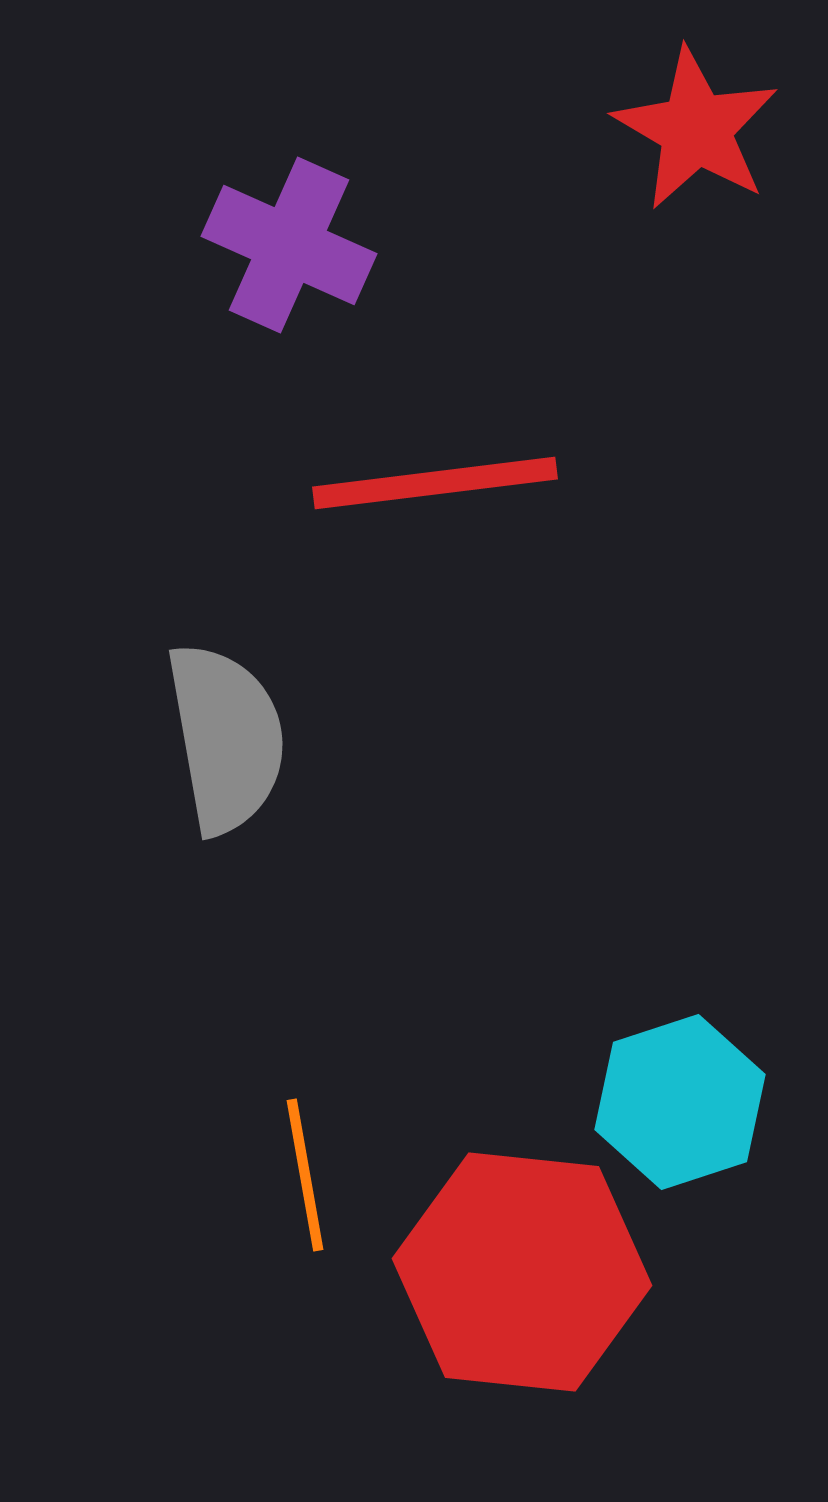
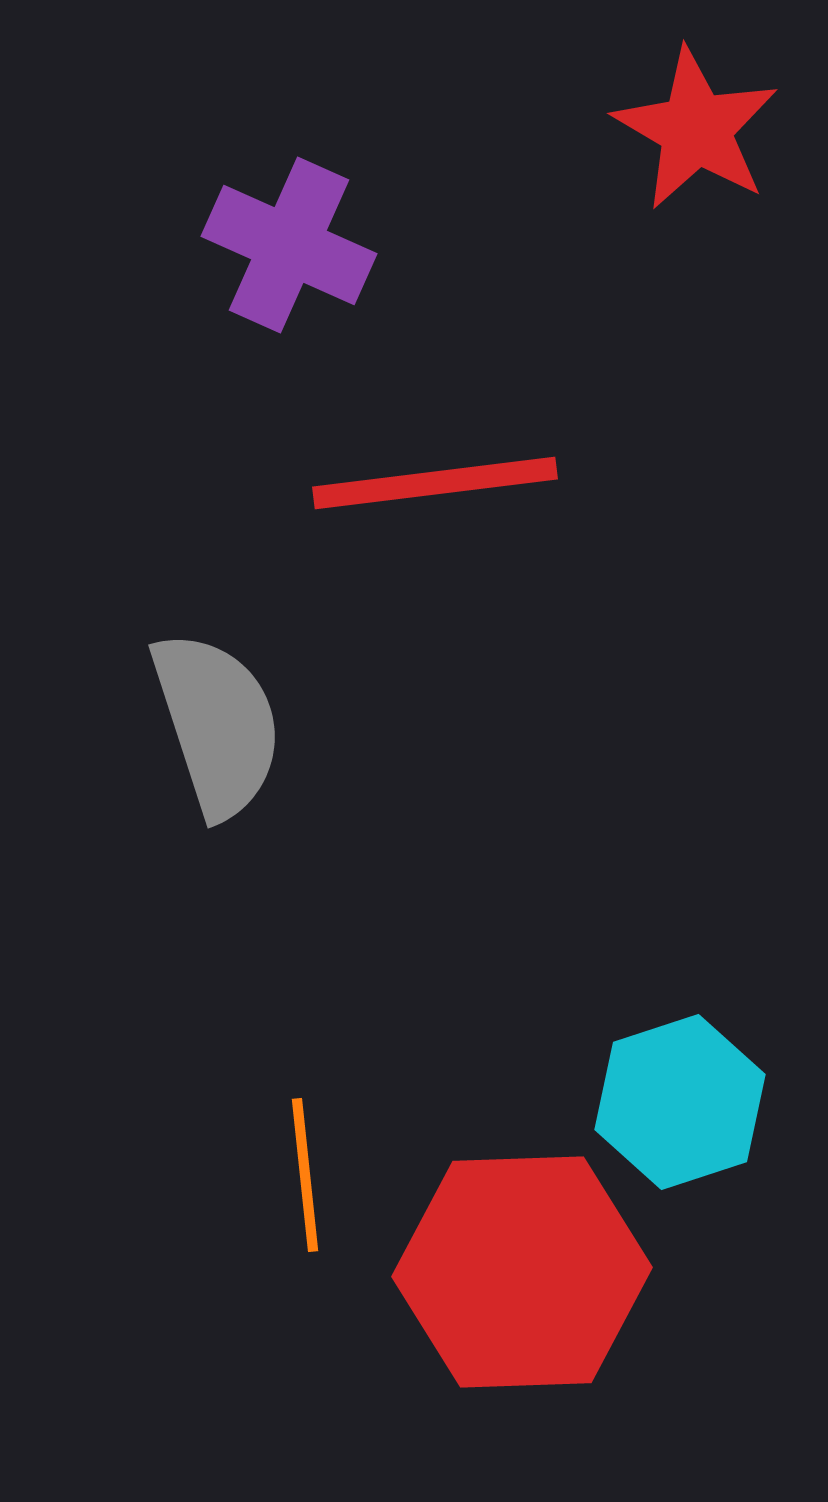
gray semicircle: moved 9 px left, 14 px up; rotated 8 degrees counterclockwise
orange line: rotated 4 degrees clockwise
red hexagon: rotated 8 degrees counterclockwise
